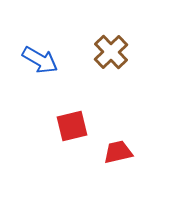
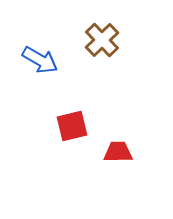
brown cross: moved 9 px left, 12 px up
red trapezoid: rotated 12 degrees clockwise
